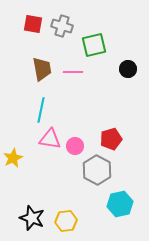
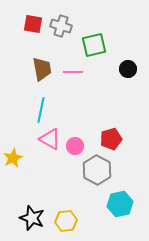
gray cross: moved 1 px left
pink triangle: rotated 20 degrees clockwise
